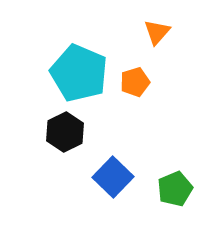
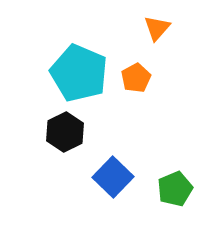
orange triangle: moved 4 px up
orange pentagon: moved 1 px right, 4 px up; rotated 12 degrees counterclockwise
